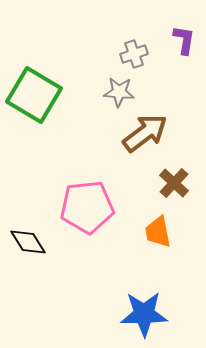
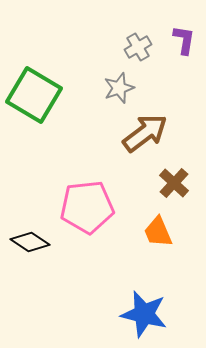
gray cross: moved 4 px right, 7 px up; rotated 12 degrees counterclockwise
gray star: moved 4 px up; rotated 24 degrees counterclockwise
orange trapezoid: rotated 12 degrees counterclockwise
black diamond: moved 2 px right; rotated 24 degrees counterclockwise
blue star: rotated 15 degrees clockwise
